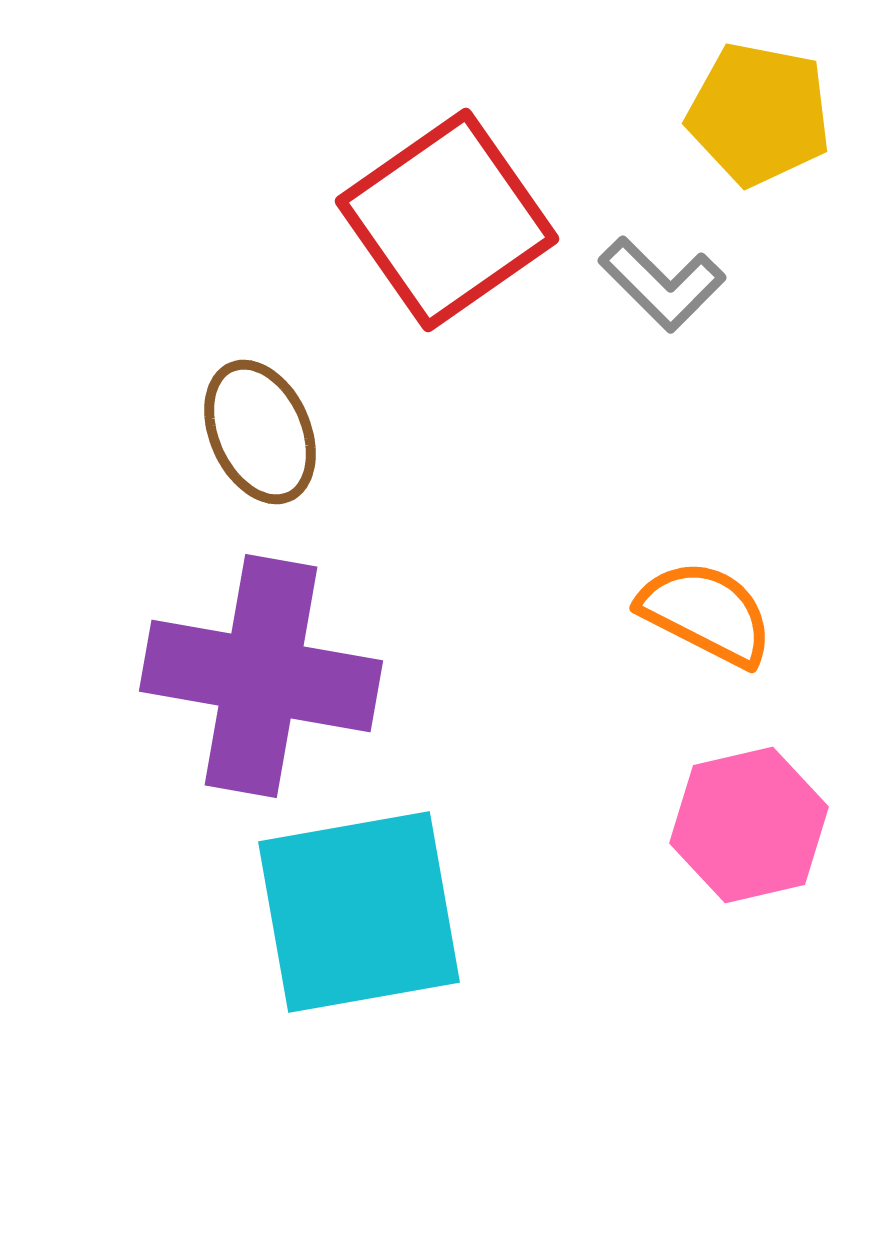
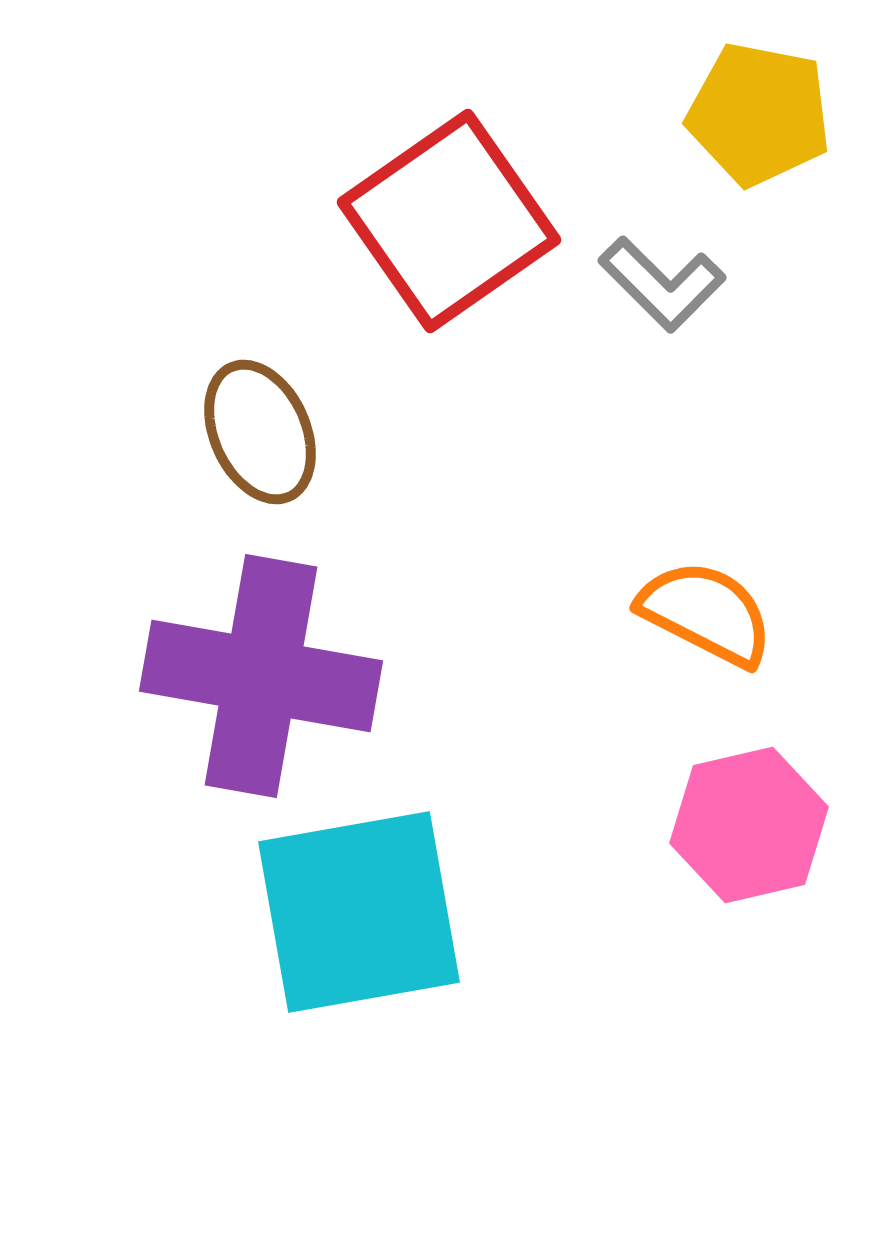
red square: moved 2 px right, 1 px down
